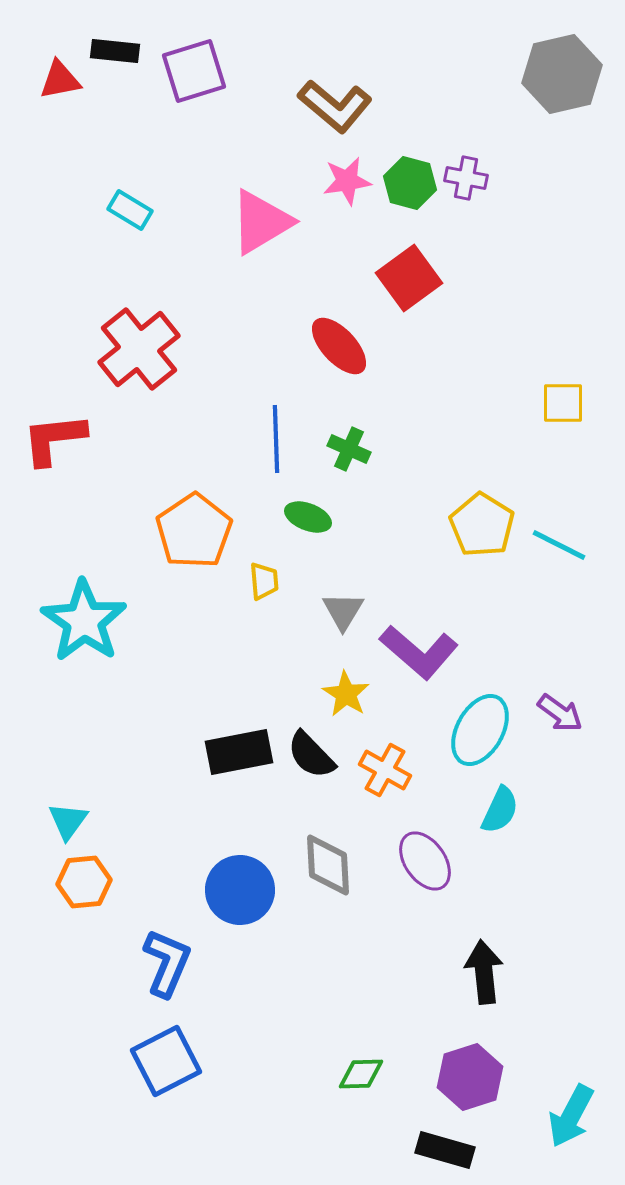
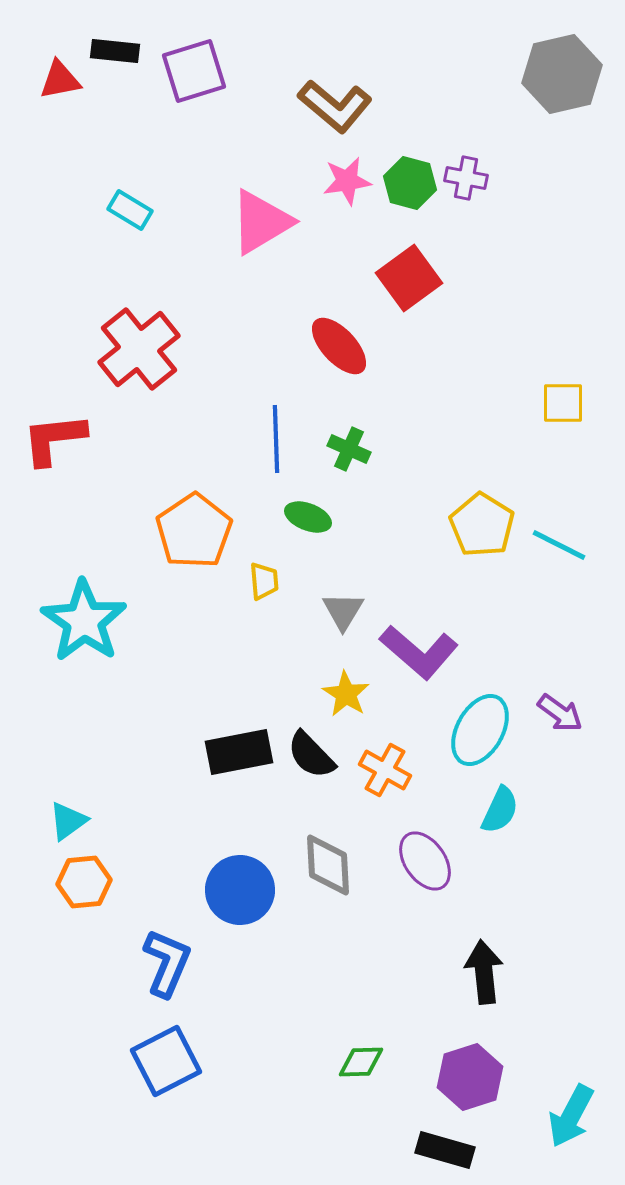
cyan triangle at (68, 821): rotated 18 degrees clockwise
green diamond at (361, 1074): moved 12 px up
